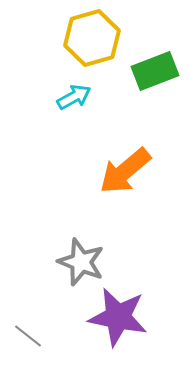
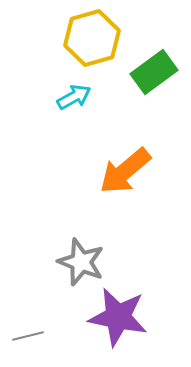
green rectangle: moved 1 px left, 1 px down; rotated 15 degrees counterclockwise
gray line: rotated 52 degrees counterclockwise
